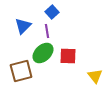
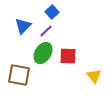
purple line: moved 1 px left; rotated 56 degrees clockwise
green ellipse: rotated 15 degrees counterclockwise
brown square: moved 2 px left, 4 px down; rotated 25 degrees clockwise
yellow triangle: moved 1 px left
